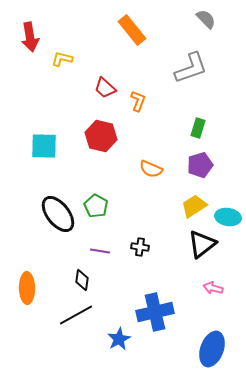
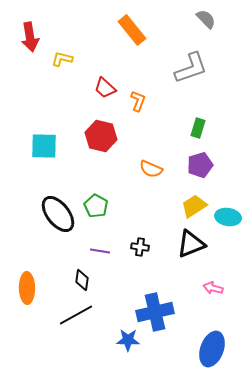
black triangle: moved 11 px left; rotated 16 degrees clockwise
blue star: moved 9 px right, 1 px down; rotated 30 degrees clockwise
